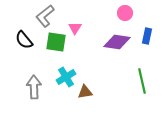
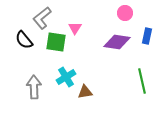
gray L-shape: moved 3 px left, 2 px down
